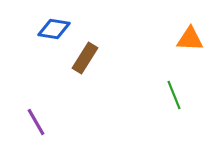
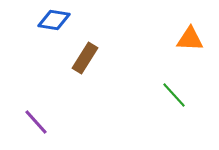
blue diamond: moved 9 px up
green line: rotated 20 degrees counterclockwise
purple line: rotated 12 degrees counterclockwise
